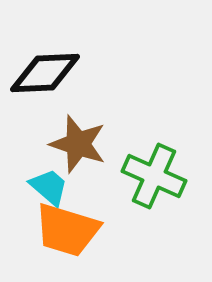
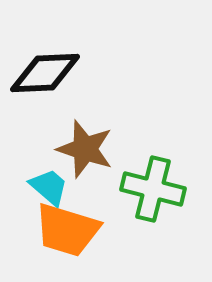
brown star: moved 7 px right, 5 px down
green cross: moved 1 px left, 13 px down; rotated 10 degrees counterclockwise
